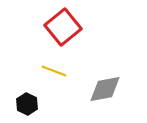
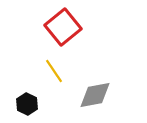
yellow line: rotated 35 degrees clockwise
gray diamond: moved 10 px left, 6 px down
